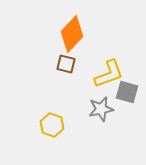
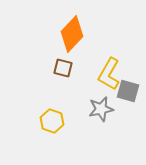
brown square: moved 3 px left, 4 px down
yellow L-shape: rotated 140 degrees clockwise
gray square: moved 1 px right, 1 px up
yellow hexagon: moved 4 px up
